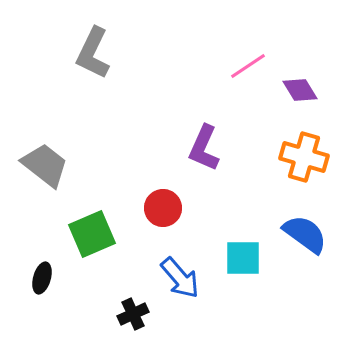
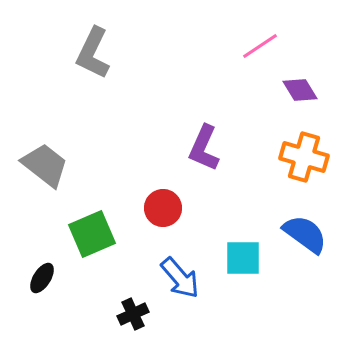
pink line: moved 12 px right, 20 px up
black ellipse: rotated 16 degrees clockwise
